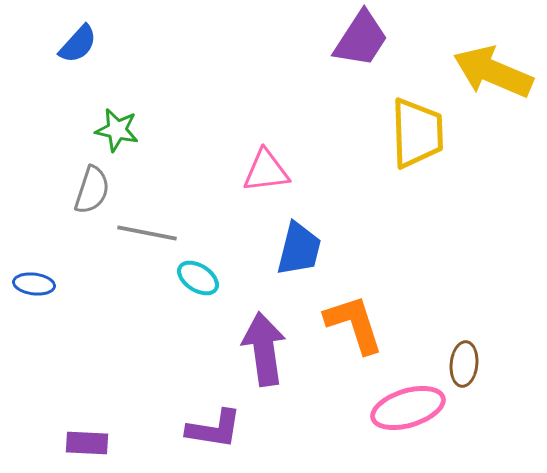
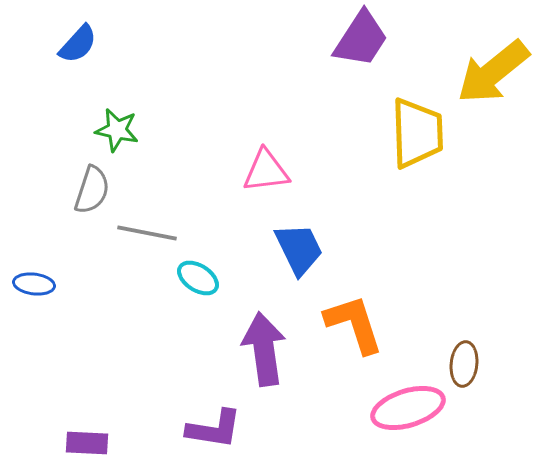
yellow arrow: rotated 62 degrees counterclockwise
blue trapezoid: rotated 40 degrees counterclockwise
